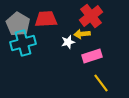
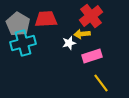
white star: moved 1 px right, 1 px down
